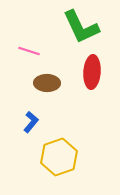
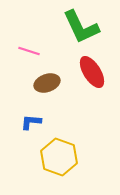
red ellipse: rotated 36 degrees counterclockwise
brown ellipse: rotated 20 degrees counterclockwise
blue L-shape: rotated 125 degrees counterclockwise
yellow hexagon: rotated 21 degrees counterclockwise
